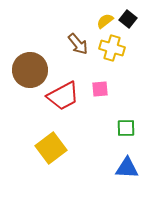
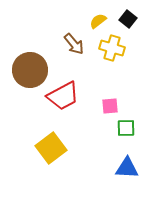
yellow semicircle: moved 7 px left
brown arrow: moved 4 px left
pink square: moved 10 px right, 17 px down
